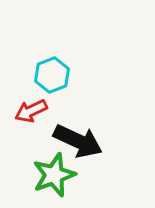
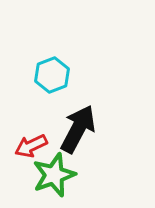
red arrow: moved 35 px down
black arrow: moved 12 px up; rotated 87 degrees counterclockwise
